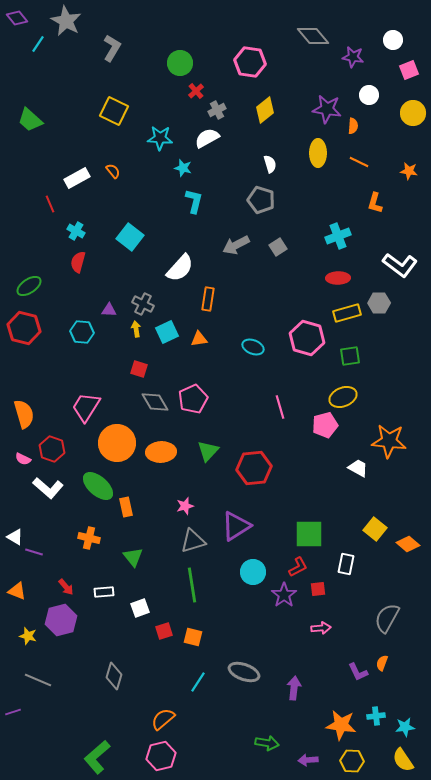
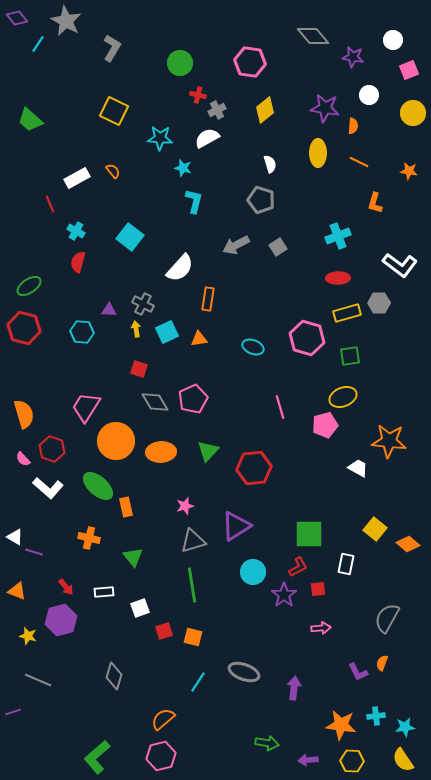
red cross at (196, 91): moved 2 px right, 4 px down; rotated 35 degrees counterclockwise
purple star at (327, 109): moved 2 px left, 1 px up
orange circle at (117, 443): moved 1 px left, 2 px up
pink semicircle at (23, 459): rotated 21 degrees clockwise
